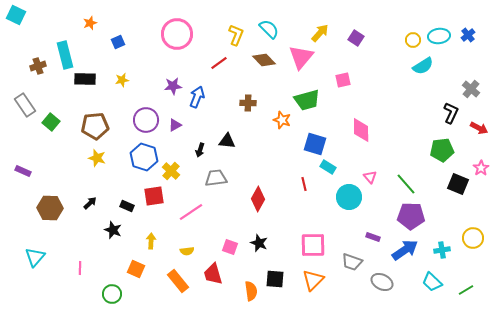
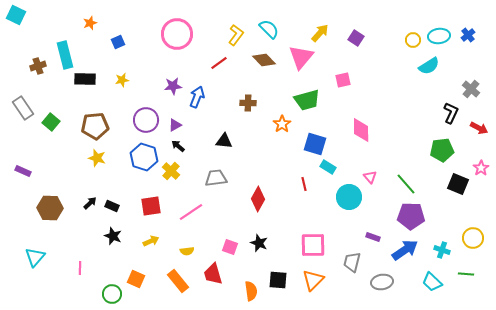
yellow L-shape at (236, 35): rotated 15 degrees clockwise
cyan semicircle at (423, 66): moved 6 px right
gray rectangle at (25, 105): moved 2 px left, 3 px down
orange star at (282, 120): moved 4 px down; rotated 18 degrees clockwise
black triangle at (227, 141): moved 3 px left
black arrow at (200, 150): moved 22 px left, 4 px up; rotated 112 degrees clockwise
red square at (154, 196): moved 3 px left, 10 px down
black rectangle at (127, 206): moved 15 px left
black star at (113, 230): moved 6 px down
yellow arrow at (151, 241): rotated 63 degrees clockwise
cyan cross at (442, 250): rotated 28 degrees clockwise
gray trapezoid at (352, 262): rotated 85 degrees clockwise
orange square at (136, 269): moved 10 px down
black square at (275, 279): moved 3 px right, 1 px down
gray ellipse at (382, 282): rotated 35 degrees counterclockwise
green line at (466, 290): moved 16 px up; rotated 35 degrees clockwise
